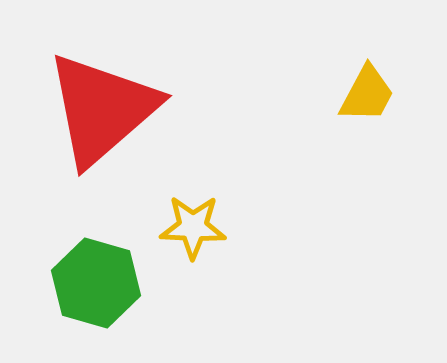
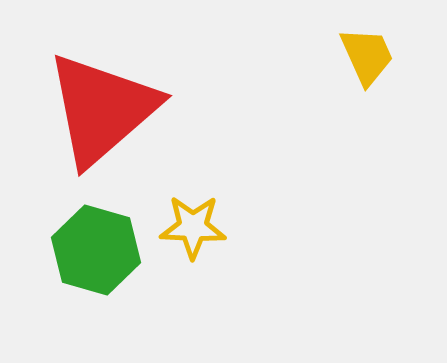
yellow trapezoid: moved 38 px up; rotated 52 degrees counterclockwise
green hexagon: moved 33 px up
